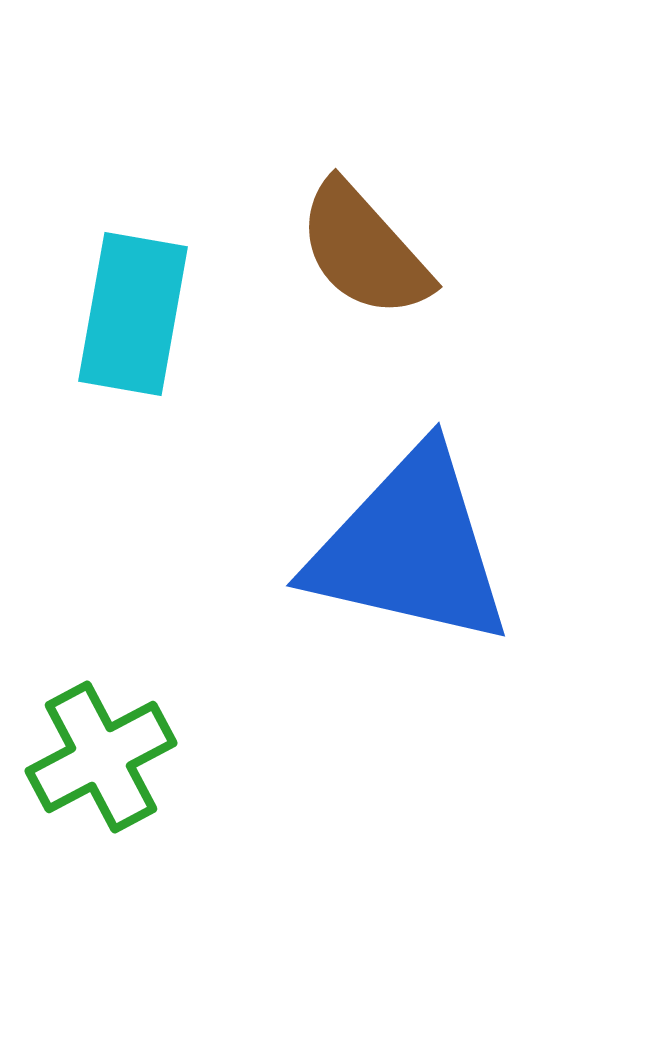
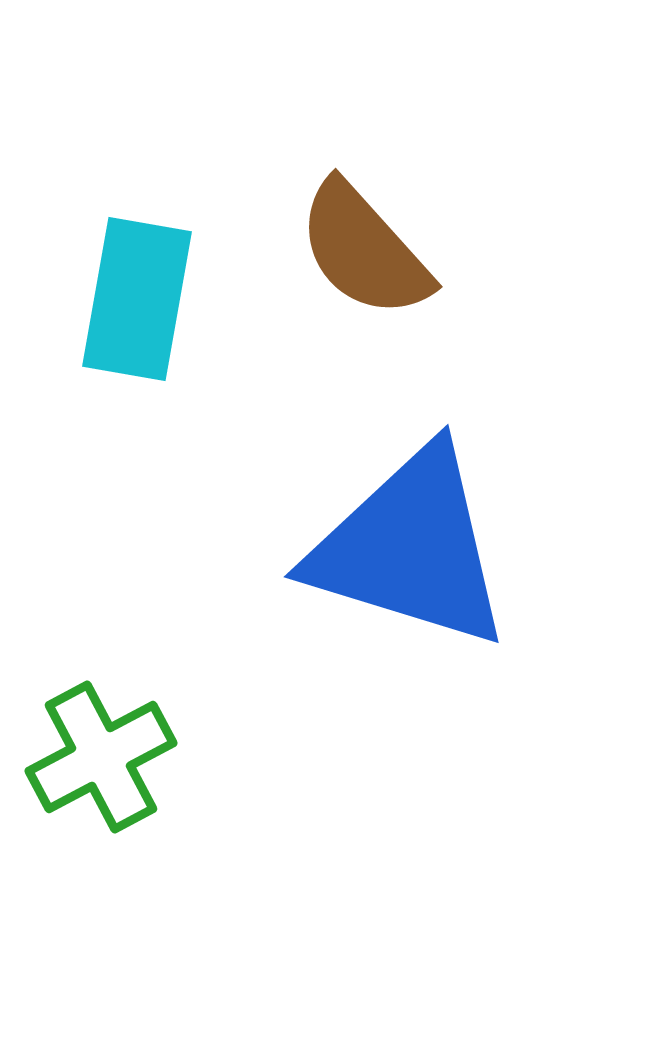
cyan rectangle: moved 4 px right, 15 px up
blue triangle: rotated 4 degrees clockwise
